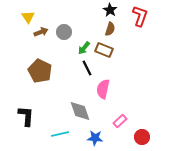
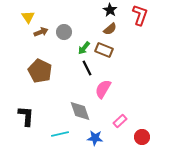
red L-shape: moved 1 px up
brown semicircle: rotated 32 degrees clockwise
pink semicircle: rotated 18 degrees clockwise
